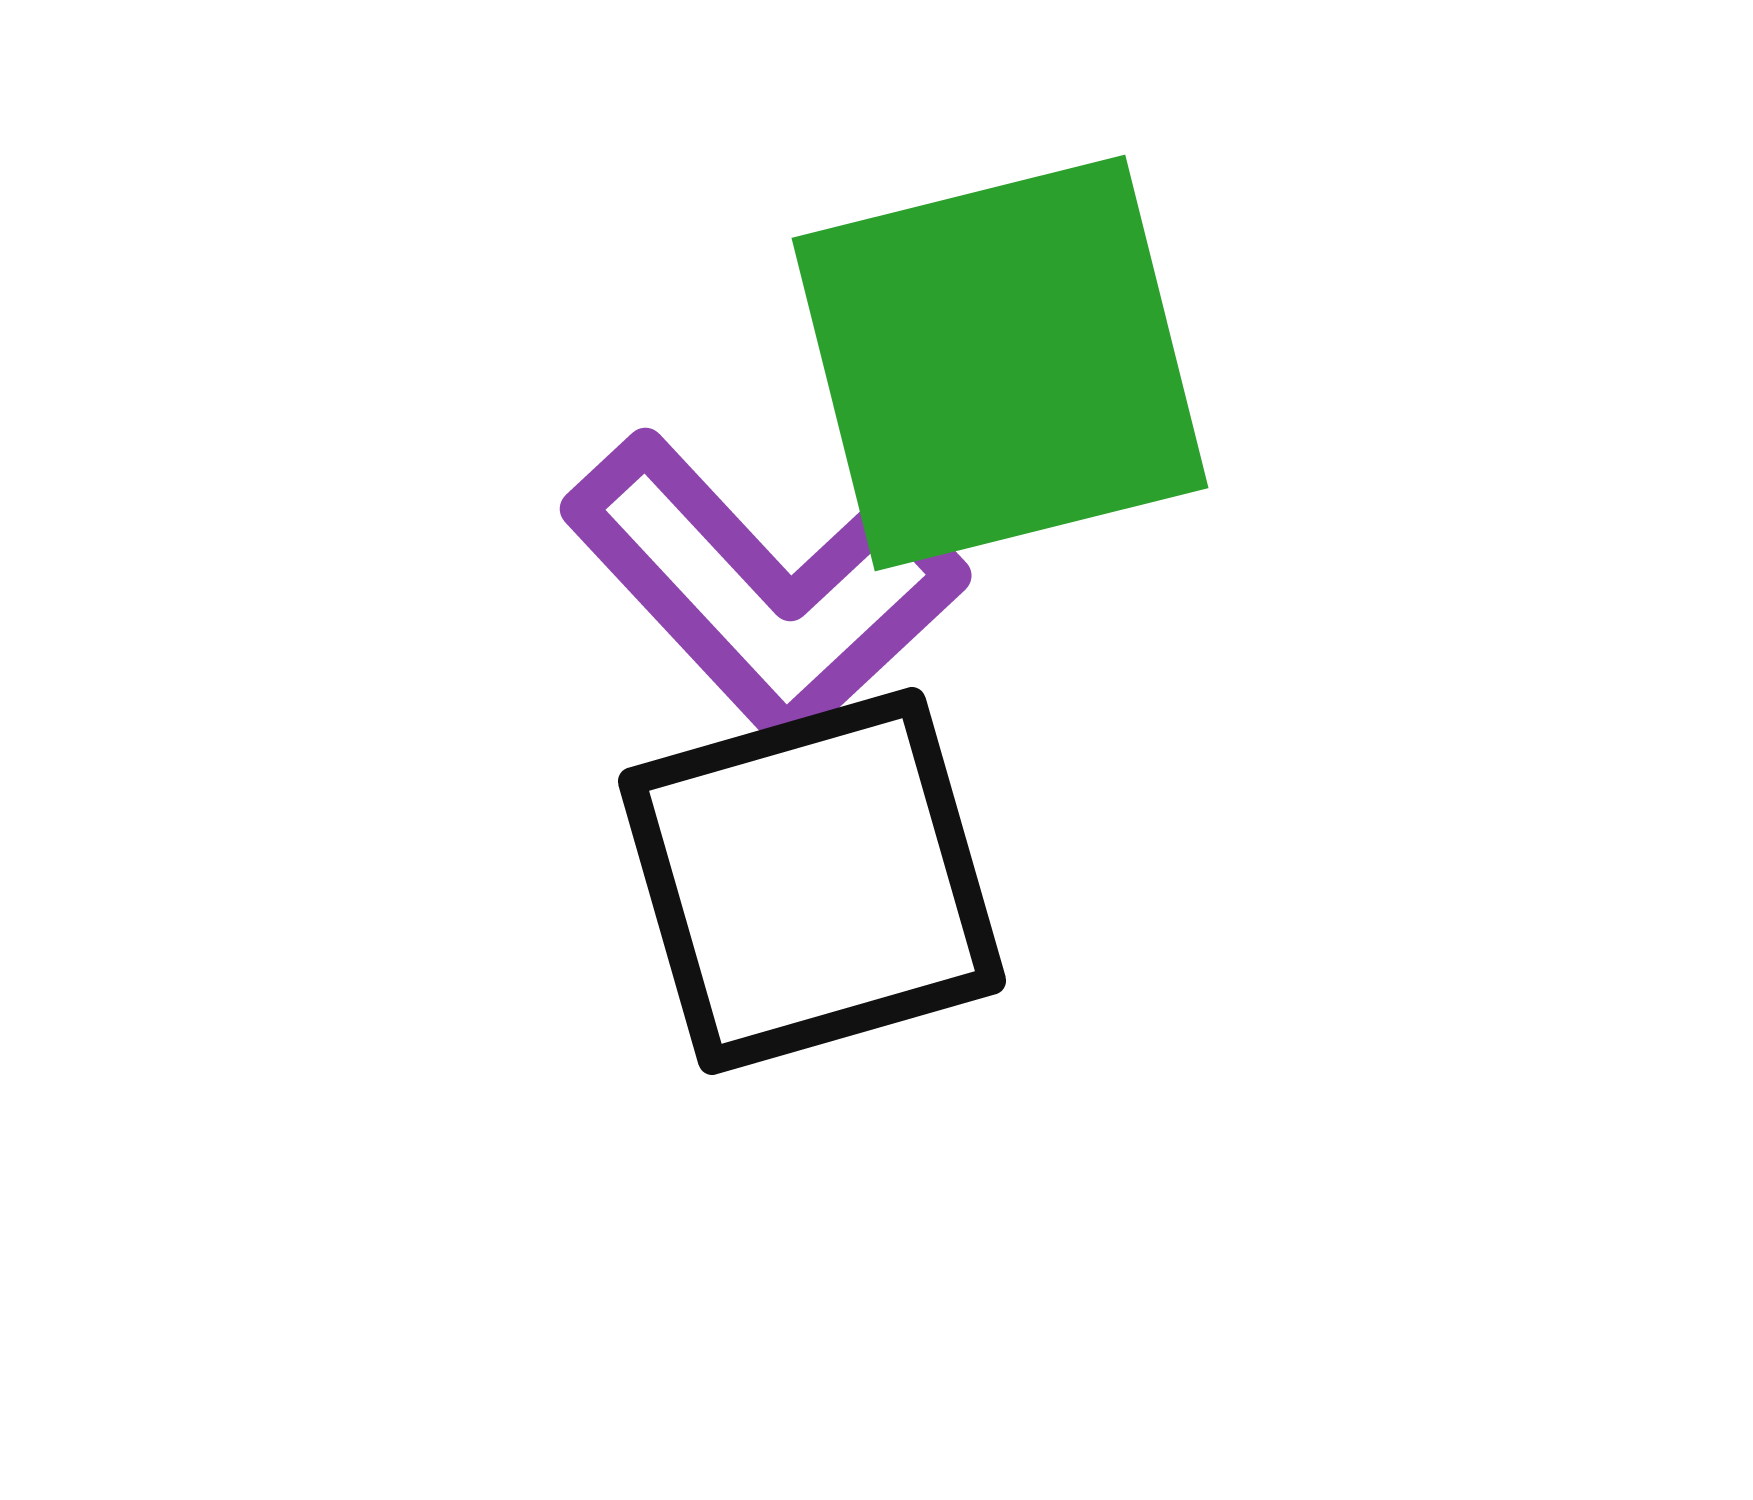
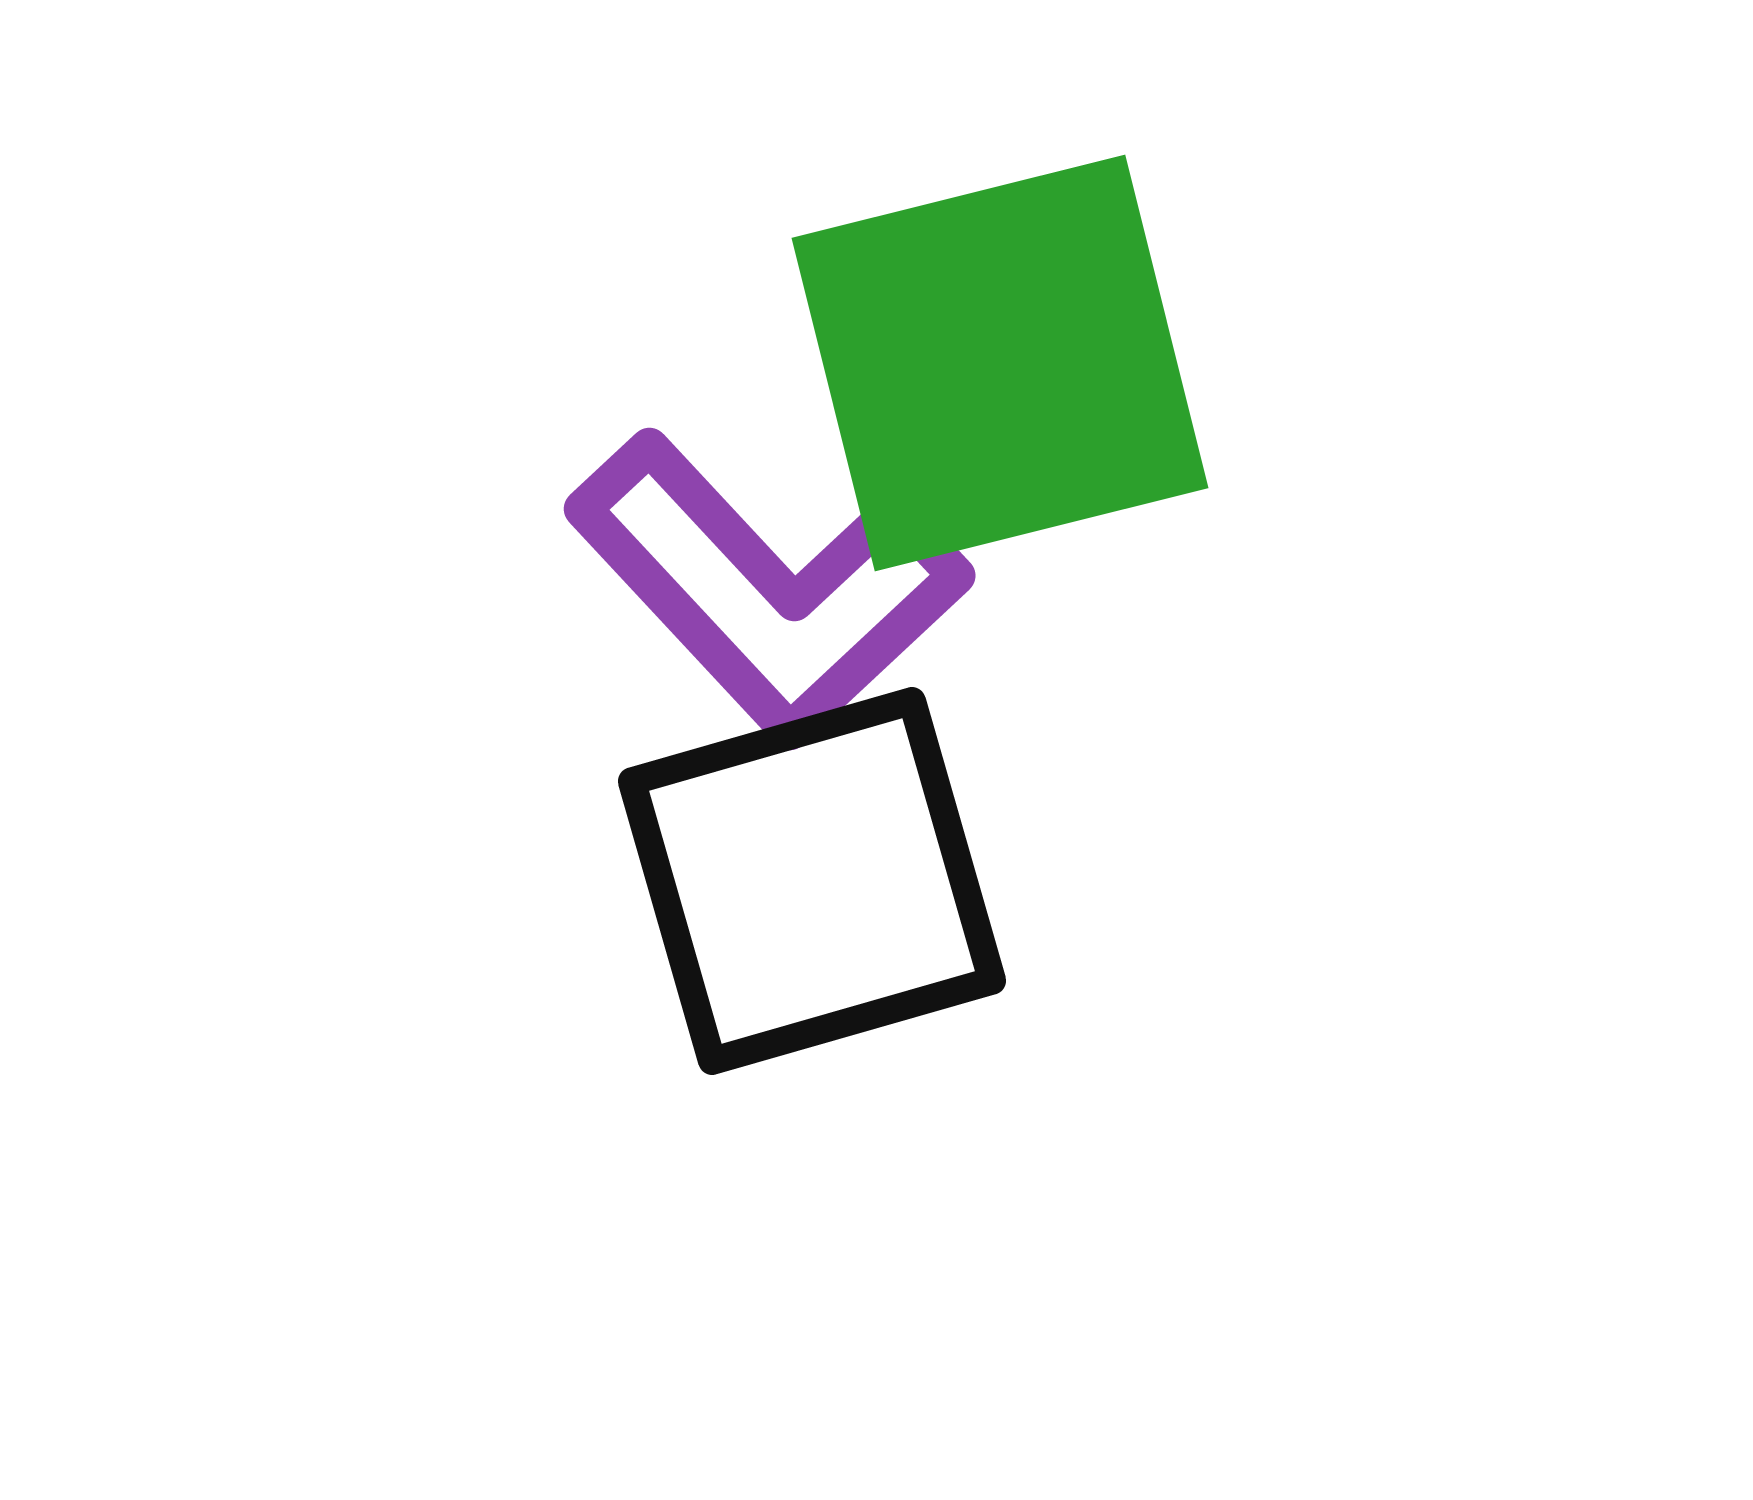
purple L-shape: moved 4 px right
